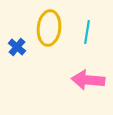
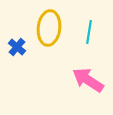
cyan line: moved 2 px right
pink arrow: rotated 28 degrees clockwise
